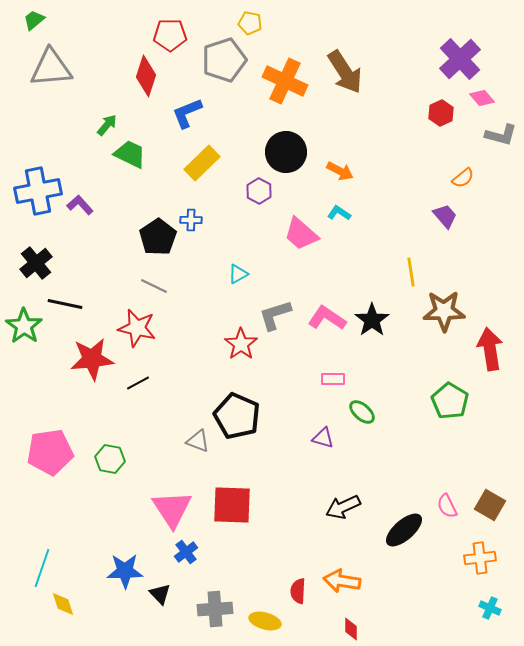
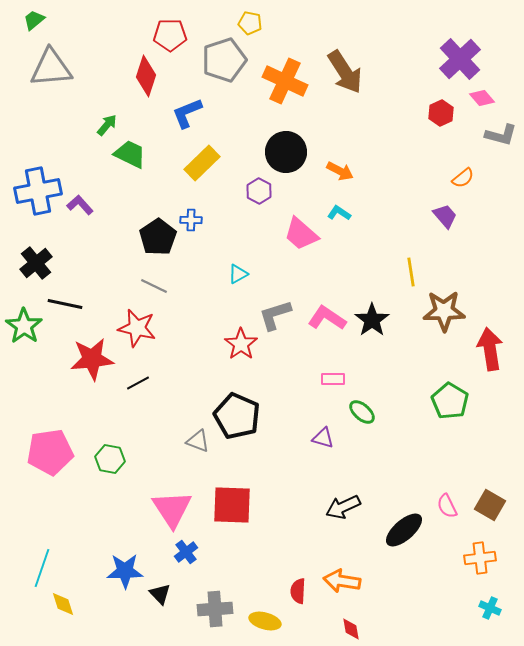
red diamond at (351, 629): rotated 10 degrees counterclockwise
